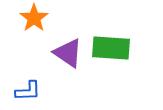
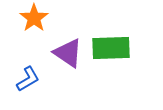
green rectangle: rotated 6 degrees counterclockwise
blue L-shape: moved 12 px up; rotated 28 degrees counterclockwise
